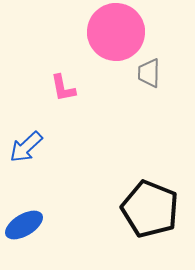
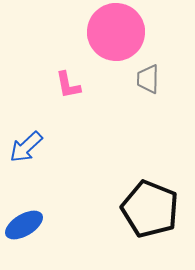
gray trapezoid: moved 1 px left, 6 px down
pink L-shape: moved 5 px right, 3 px up
